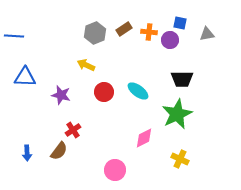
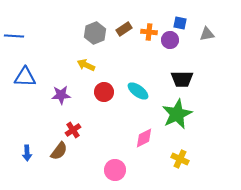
purple star: rotated 18 degrees counterclockwise
